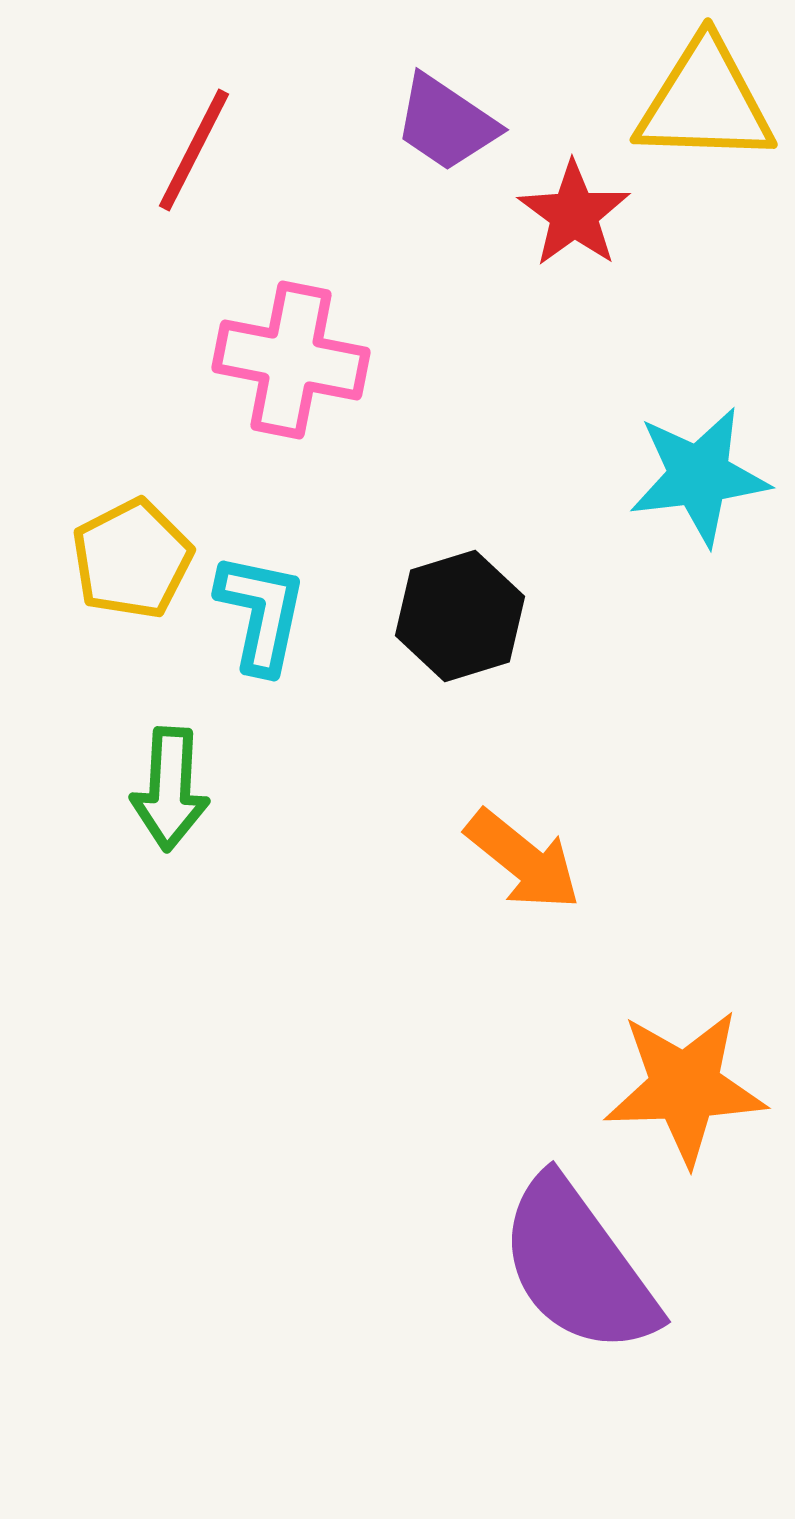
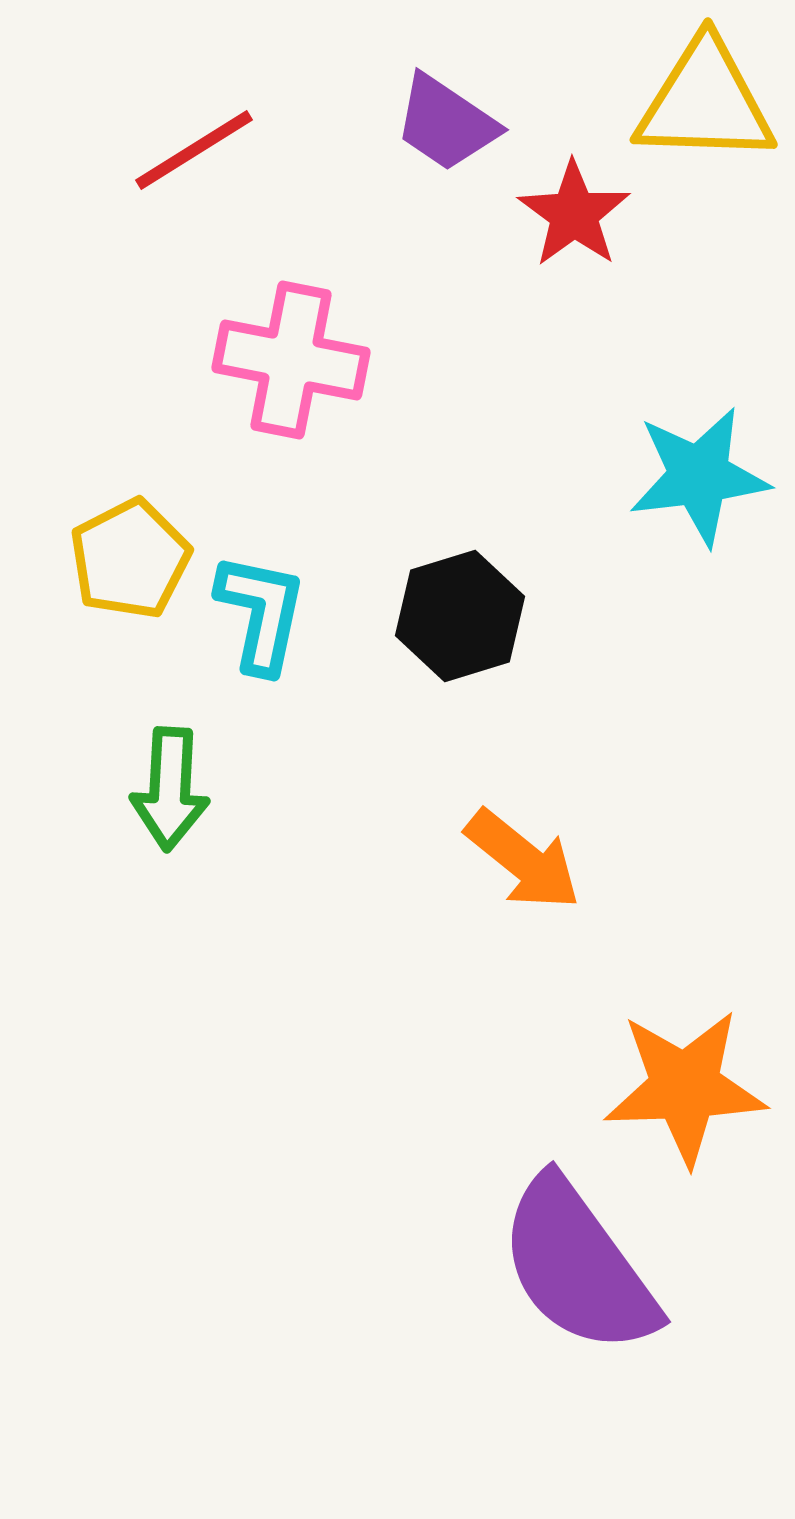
red line: rotated 31 degrees clockwise
yellow pentagon: moved 2 px left
